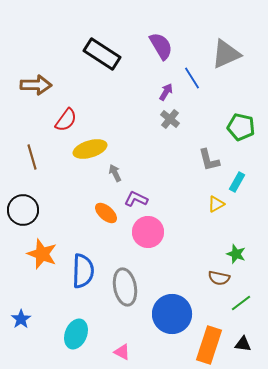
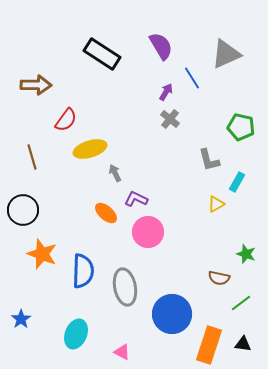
green star: moved 10 px right
